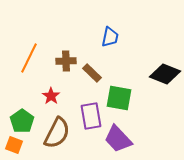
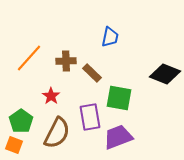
orange line: rotated 16 degrees clockwise
purple rectangle: moved 1 px left, 1 px down
green pentagon: moved 1 px left
purple trapezoid: moved 2 px up; rotated 112 degrees clockwise
